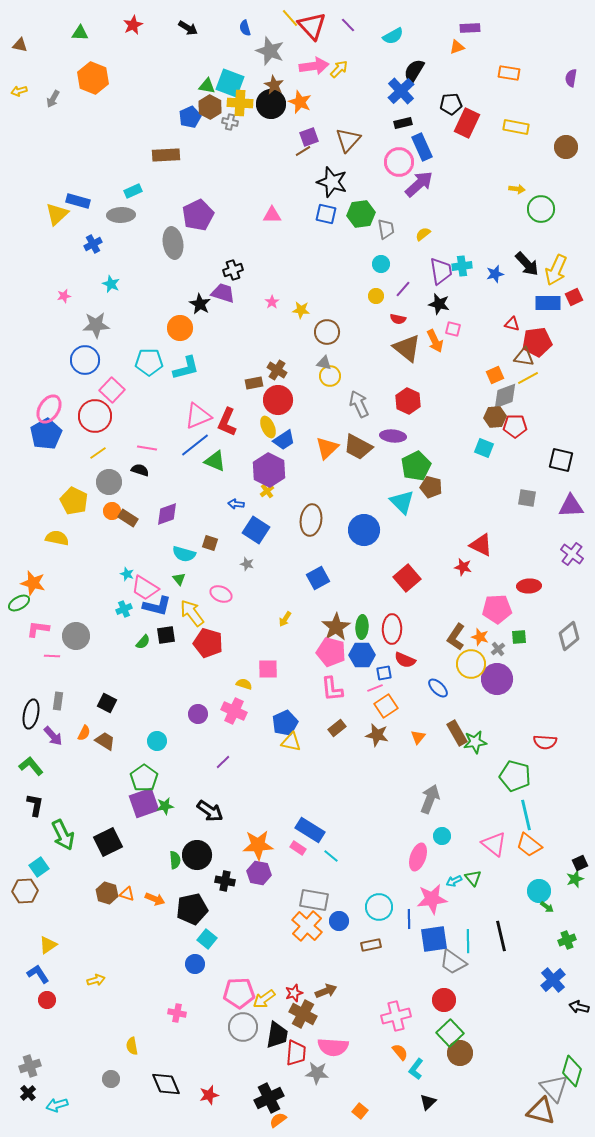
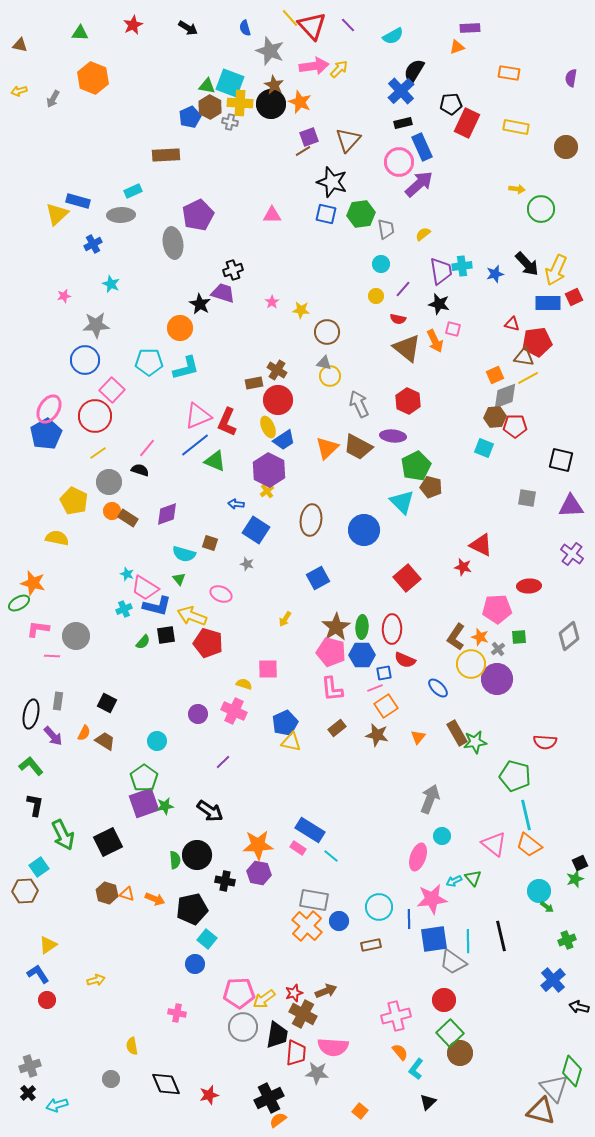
pink line at (147, 448): rotated 60 degrees counterclockwise
yellow arrow at (192, 613): moved 3 px down; rotated 32 degrees counterclockwise
